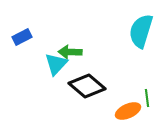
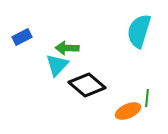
cyan semicircle: moved 2 px left
green arrow: moved 3 px left, 4 px up
cyan triangle: moved 1 px right, 1 px down
black diamond: moved 1 px up
green line: rotated 12 degrees clockwise
